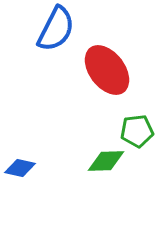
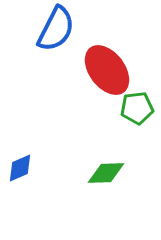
green pentagon: moved 23 px up
green diamond: moved 12 px down
blue diamond: rotated 36 degrees counterclockwise
